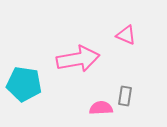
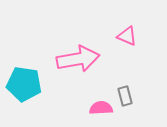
pink triangle: moved 1 px right, 1 px down
gray rectangle: rotated 24 degrees counterclockwise
